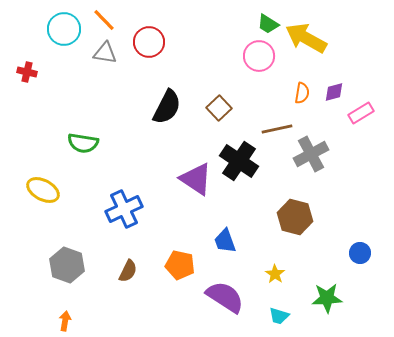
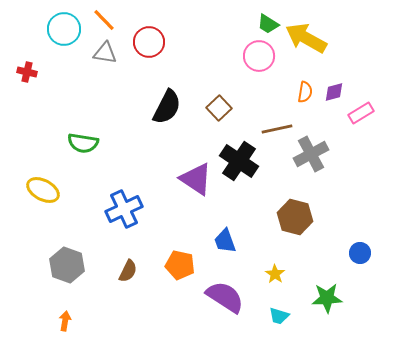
orange semicircle: moved 3 px right, 1 px up
